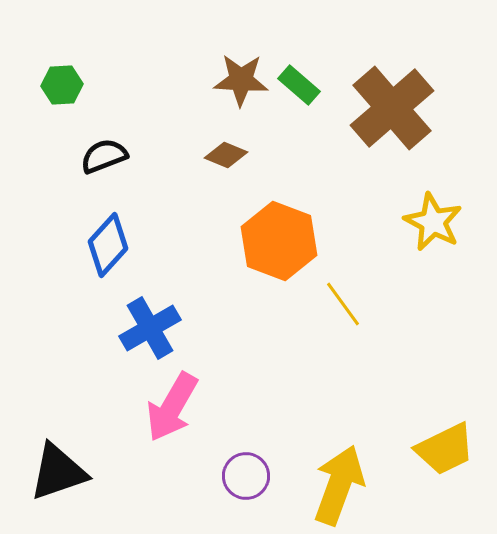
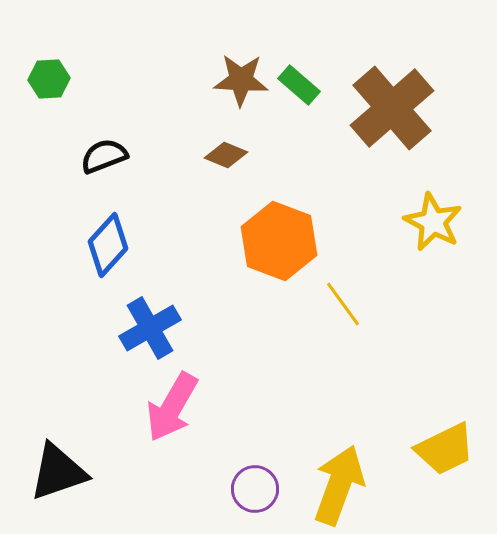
green hexagon: moved 13 px left, 6 px up
purple circle: moved 9 px right, 13 px down
